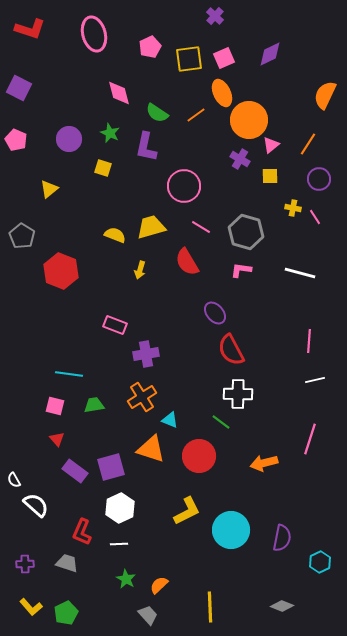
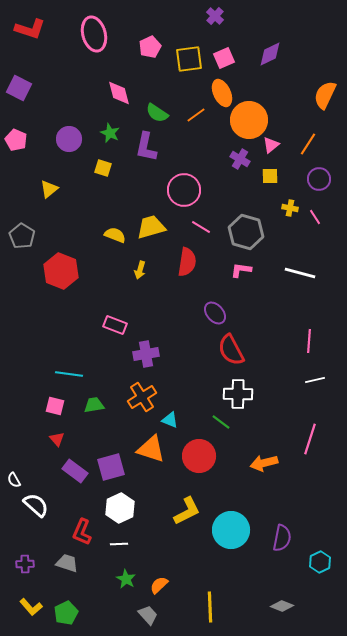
pink circle at (184, 186): moved 4 px down
yellow cross at (293, 208): moved 3 px left
red semicircle at (187, 262): rotated 140 degrees counterclockwise
